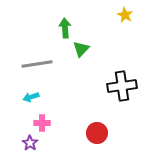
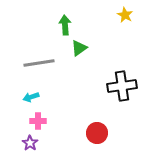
green arrow: moved 3 px up
green triangle: moved 2 px left, 1 px up; rotated 12 degrees clockwise
gray line: moved 2 px right, 1 px up
pink cross: moved 4 px left, 2 px up
